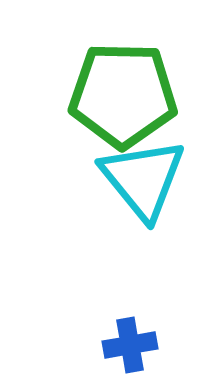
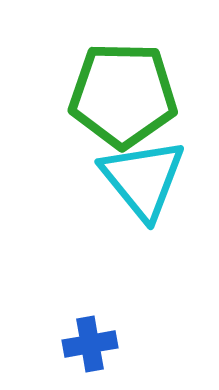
blue cross: moved 40 px left, 1 px up
